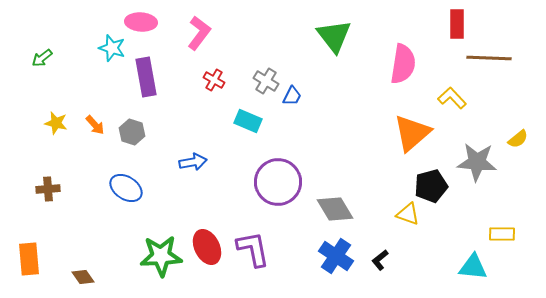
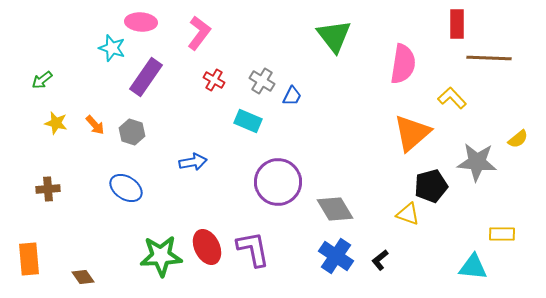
green arrow: moved 22 px down
purple rectangle: rotated 45 degrees clockwise
gray cross: moved 4 px left
